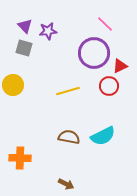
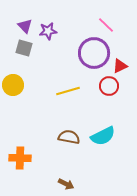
pink line: moved 1 px right, 1 px down
